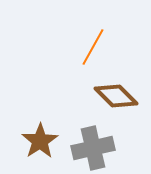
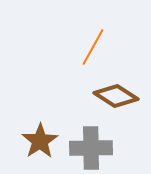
brown diamond: rotated 12 degrees counterclockwise
gray cross: moved 2 px left; rotated 12 degrees clockwise
